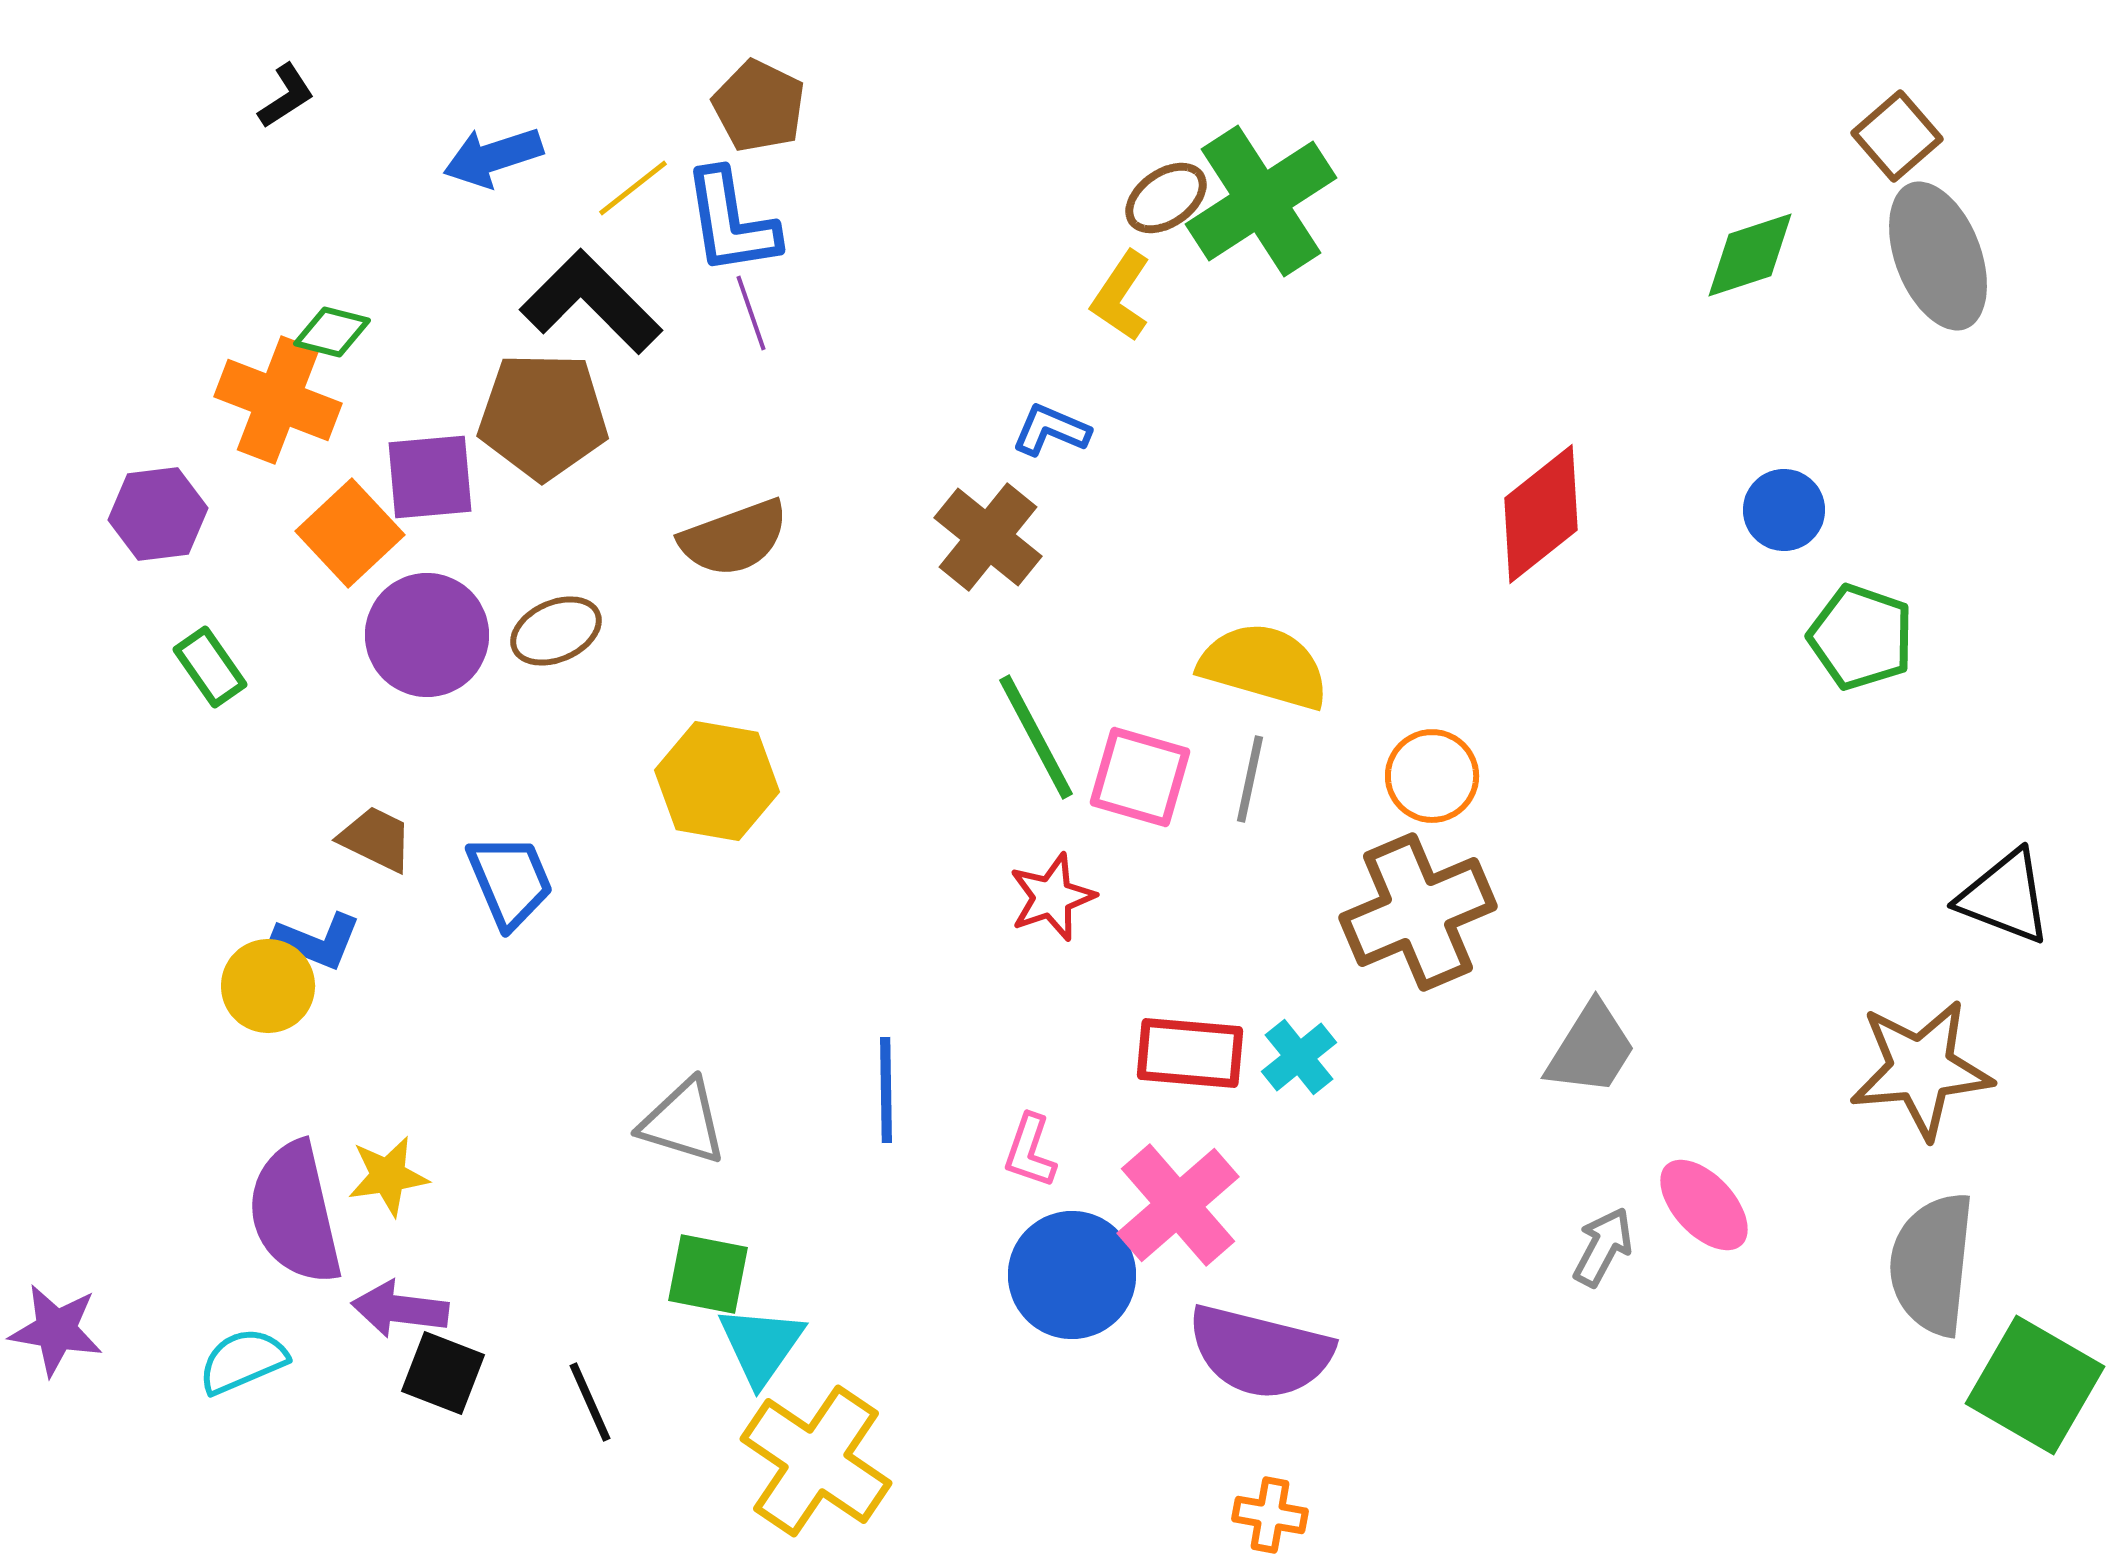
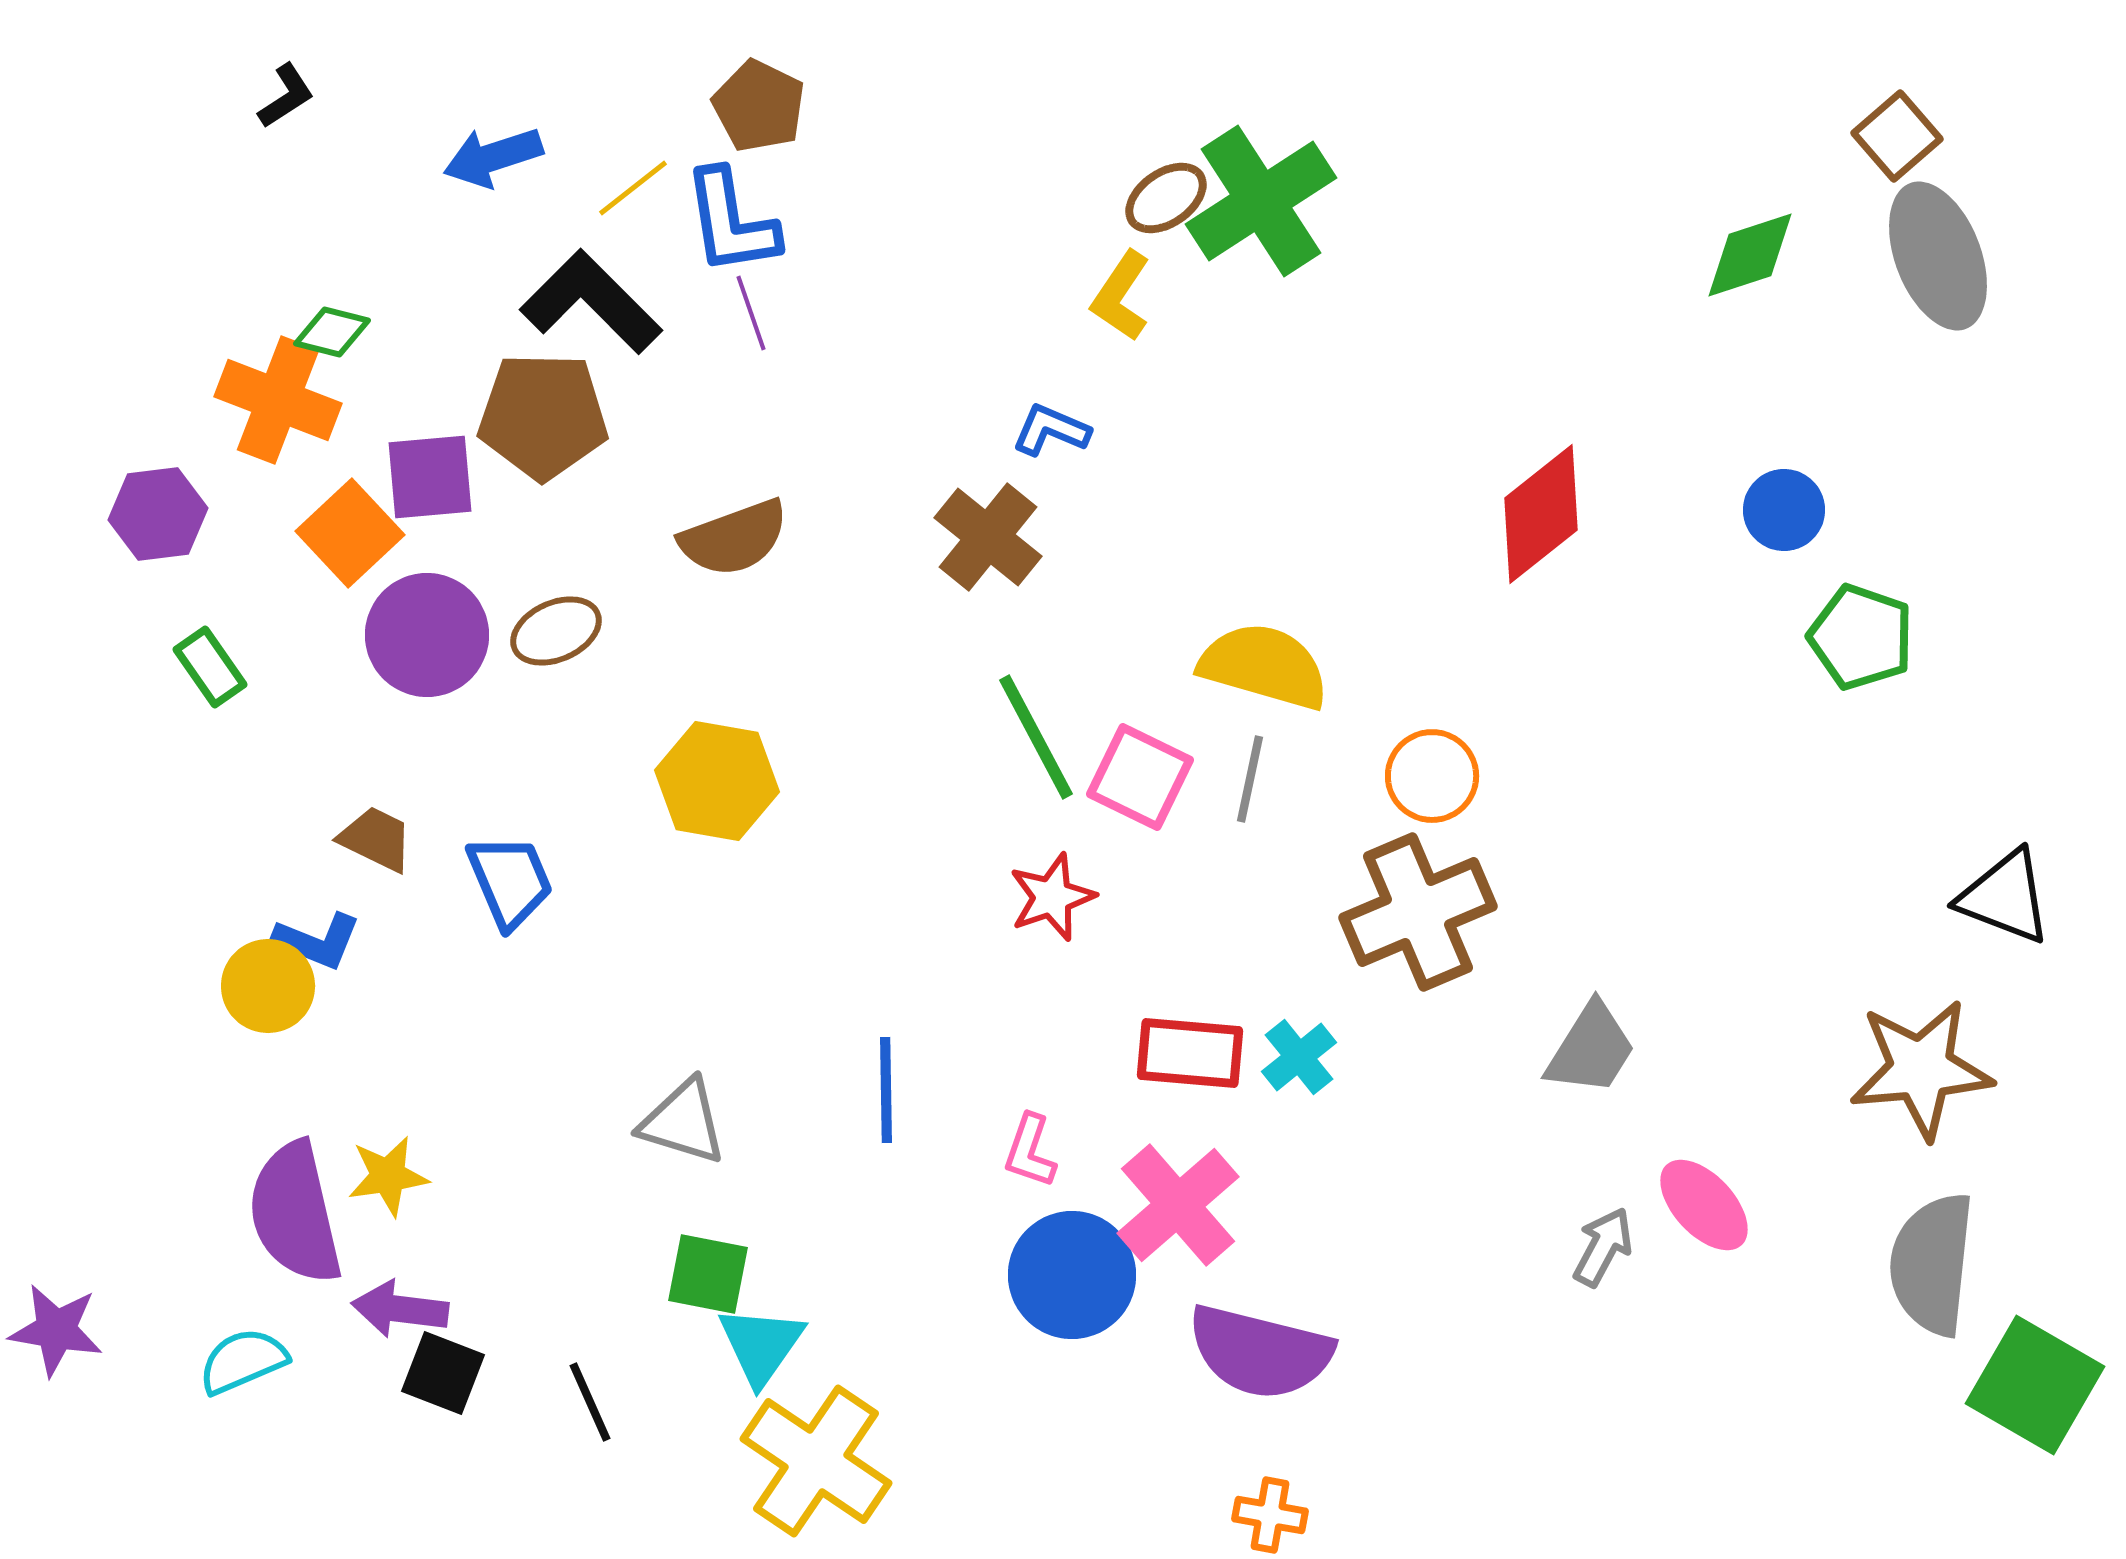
pink square at (1140, 777): rotated 10 degrees clockwise
